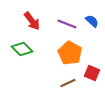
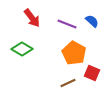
red arrow: moved 3 px up
green diamond: rotated 15 degrees counterclockwise
orange pentagon: moved 4 px right
